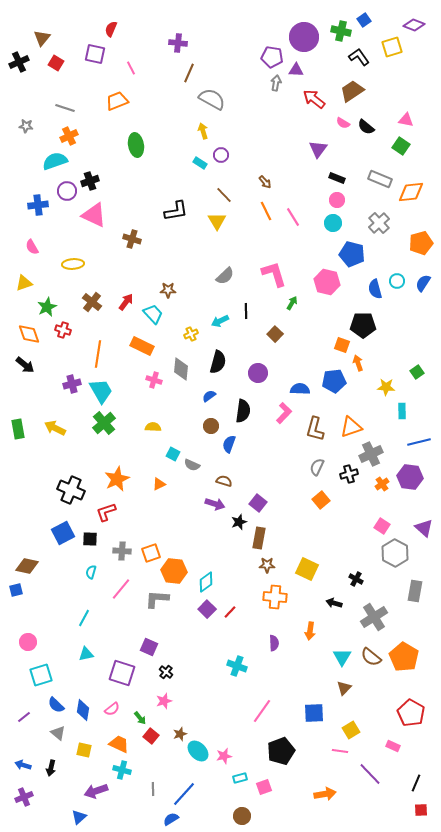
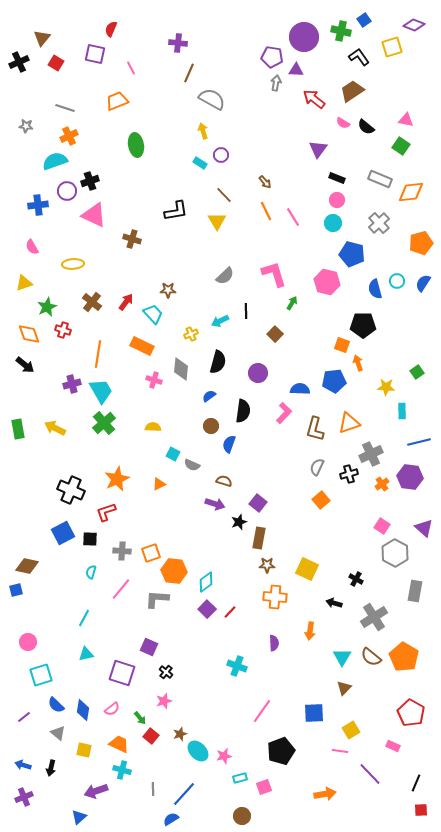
orange triangle at (351, 427): moved 2 px left, 4 px up
